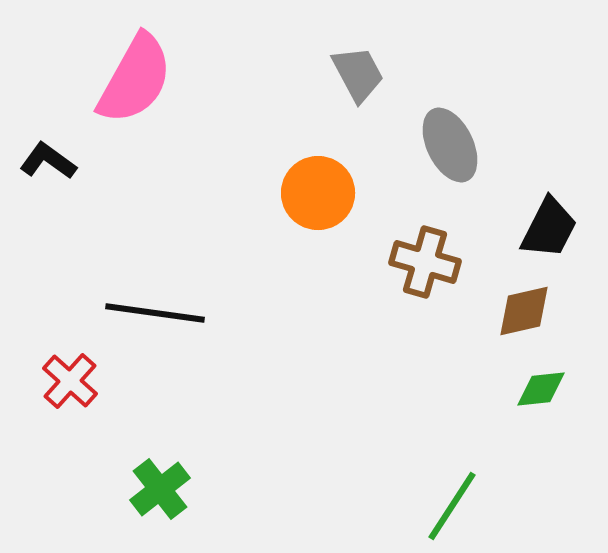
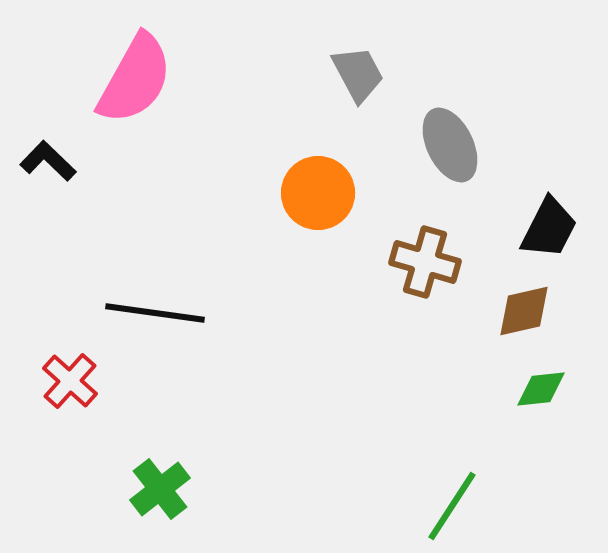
black L-shape: rotated 8 degrees clockwise
